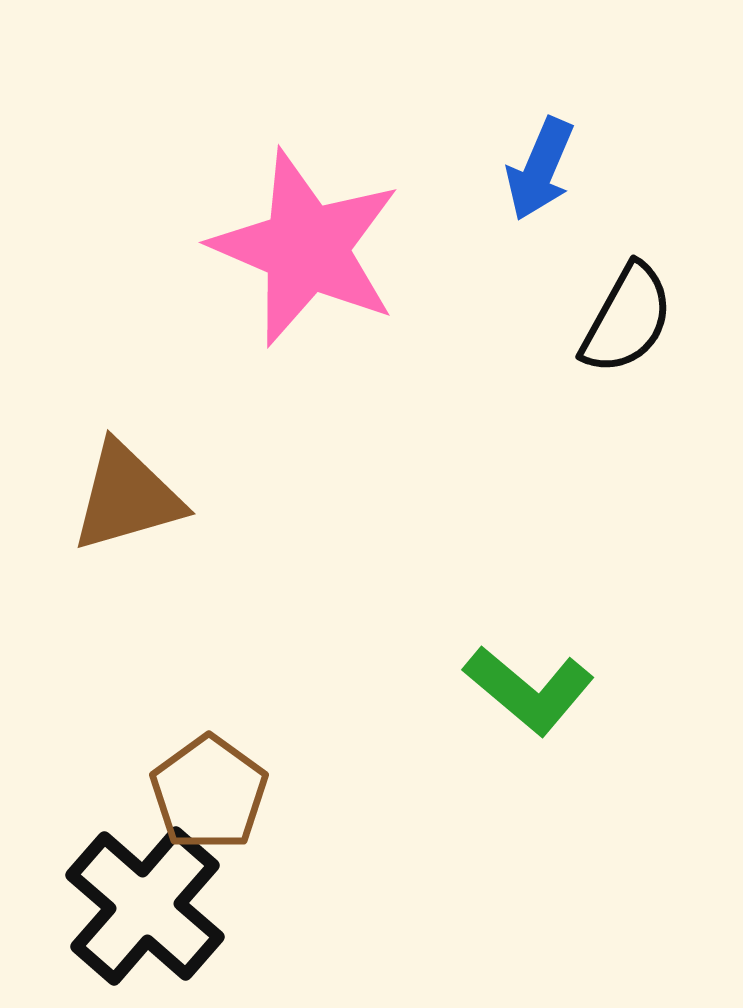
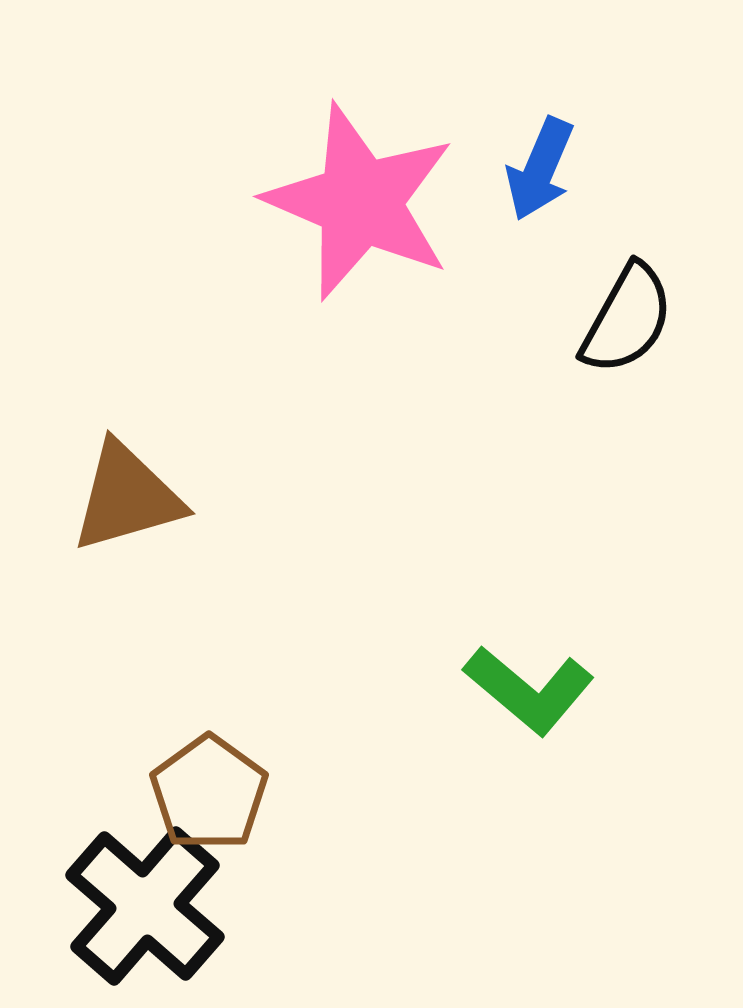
pink star: moved 54 px right, 46 px up
